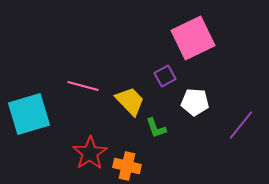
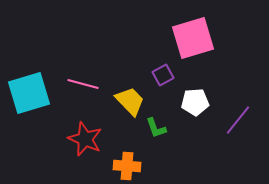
pink square: rotated 9 degrees clockwise
purple square: moved 2 px left, 1 px up
pink line: moved 2 px up
white pentagon: rotated 8 degrees counterclockwise
cyan square: moved 21 px up
purple line: moved 3 px left, 5 px up
red star: moved 5 px left, 14 px up; rotated 16 degrees counterclockwise
orange cross: rotated 8 degrees counterclockwise
